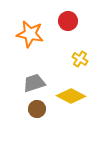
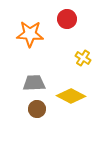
red circle: moved 1 px left, 2 px up
orange star: rotated 8 degrees counterclockwise
yellow cross: moved 3 px right, 1 px up
gray trapezoid: rotated 15 degrees clockwise
